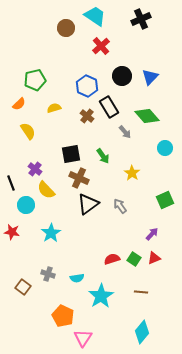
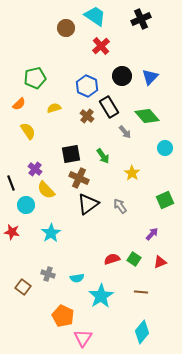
green pentagon at (35, 80): moved 2 px up
red triangle at (154, 258): moved 6 px right, 4 px down
